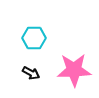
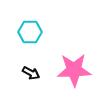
cyan hexagon: moved 4 px left, 6 px up
